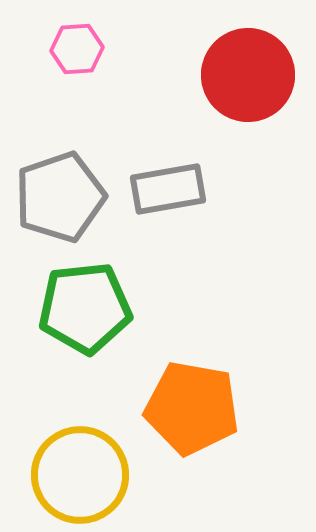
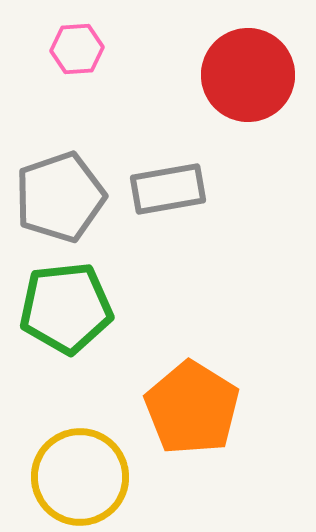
green pentagon: moved 19 px left
orange pentagon: rotated 22 degrees clockwise
yellow circle: moved 2 px down
